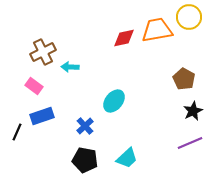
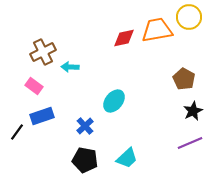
black line: rotated 12 degrees clockwise
